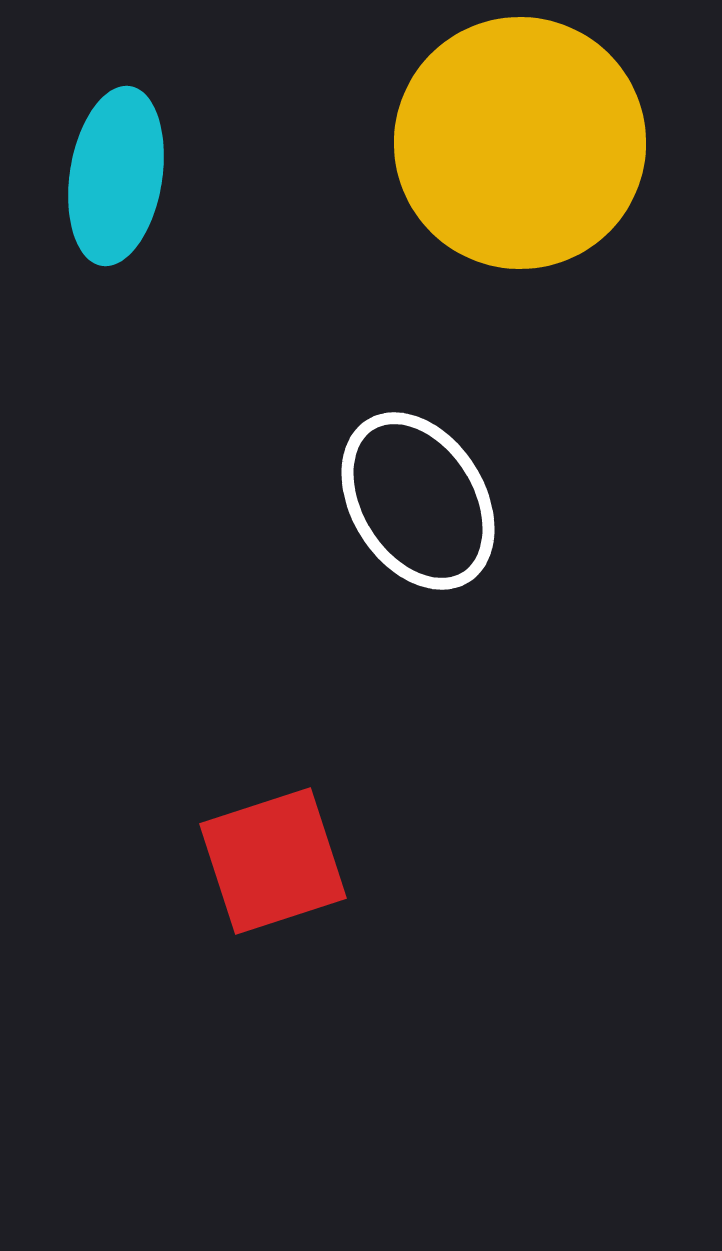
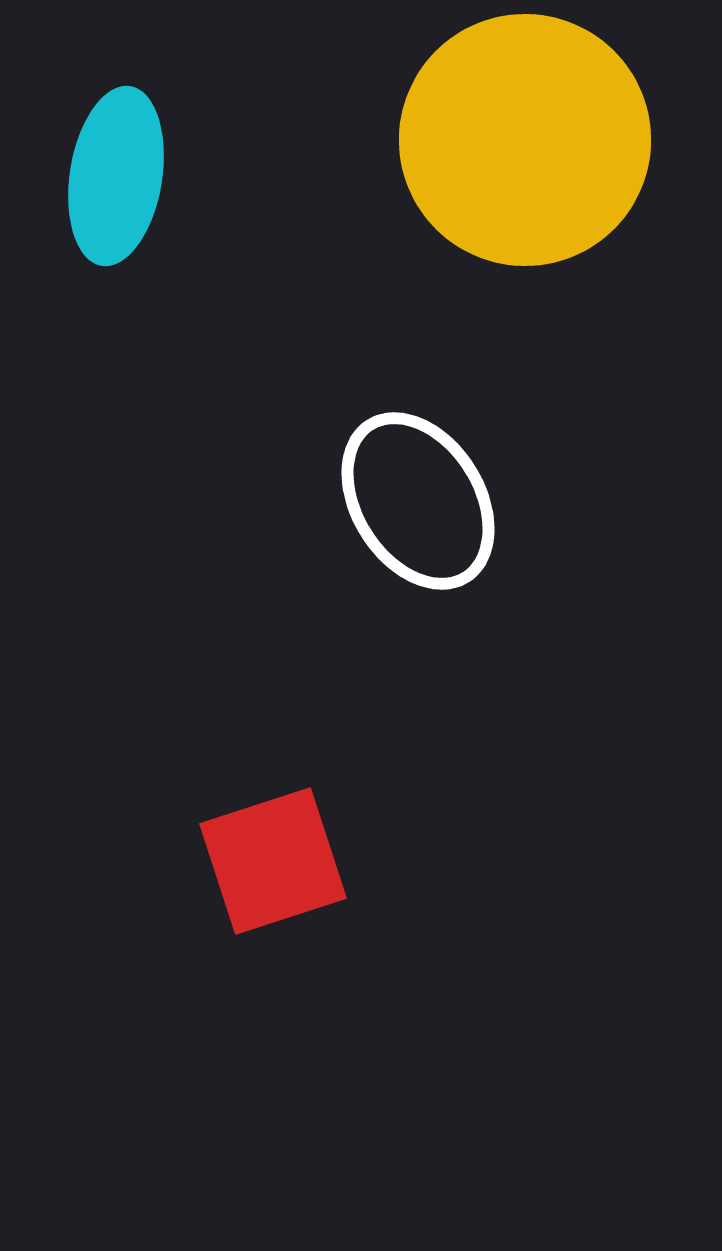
yellow circle: moved 5 px right, 3 px up
